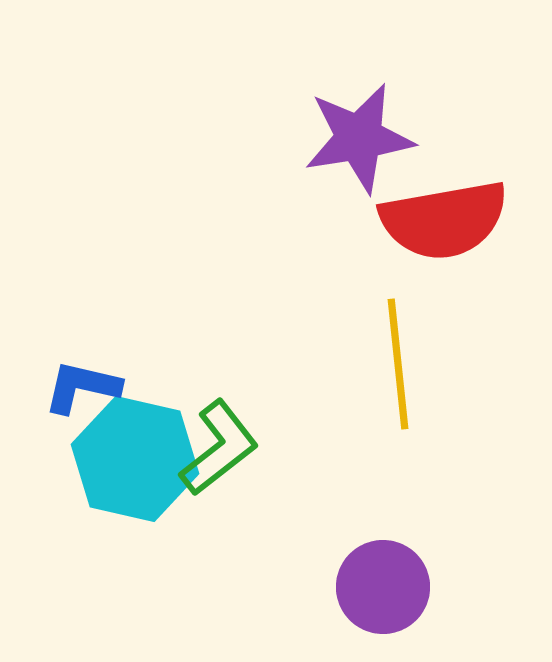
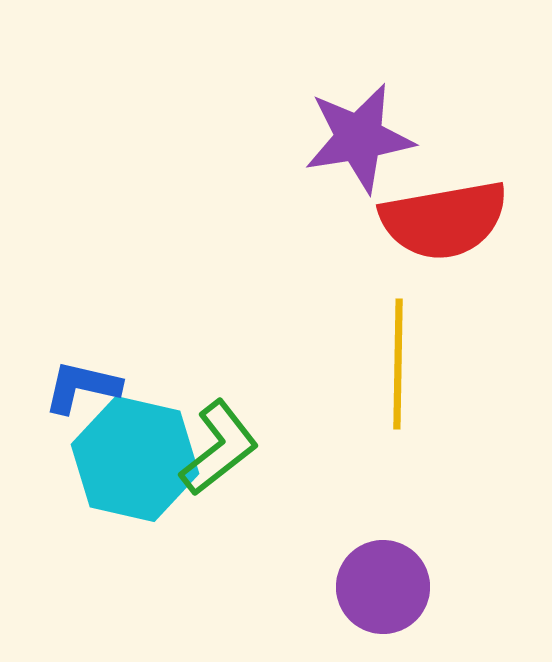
yellow line: rotated 7 degrees clockwise
